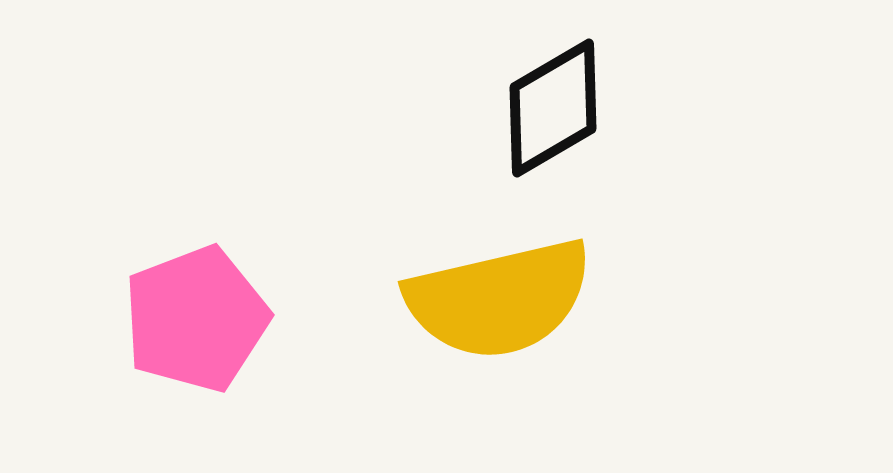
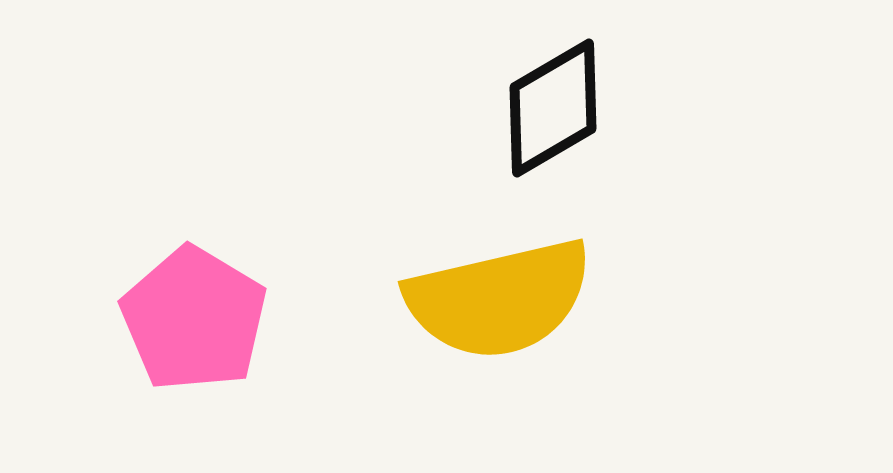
pink pentagon: moved 2 px left; rotated 20 degrees counterclockwise
